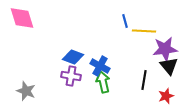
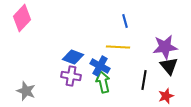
pink diamond: rotated 60 degrees clockwise
yellow line: moved 26 px left, 16 px down
purple star: moved 2 px up
